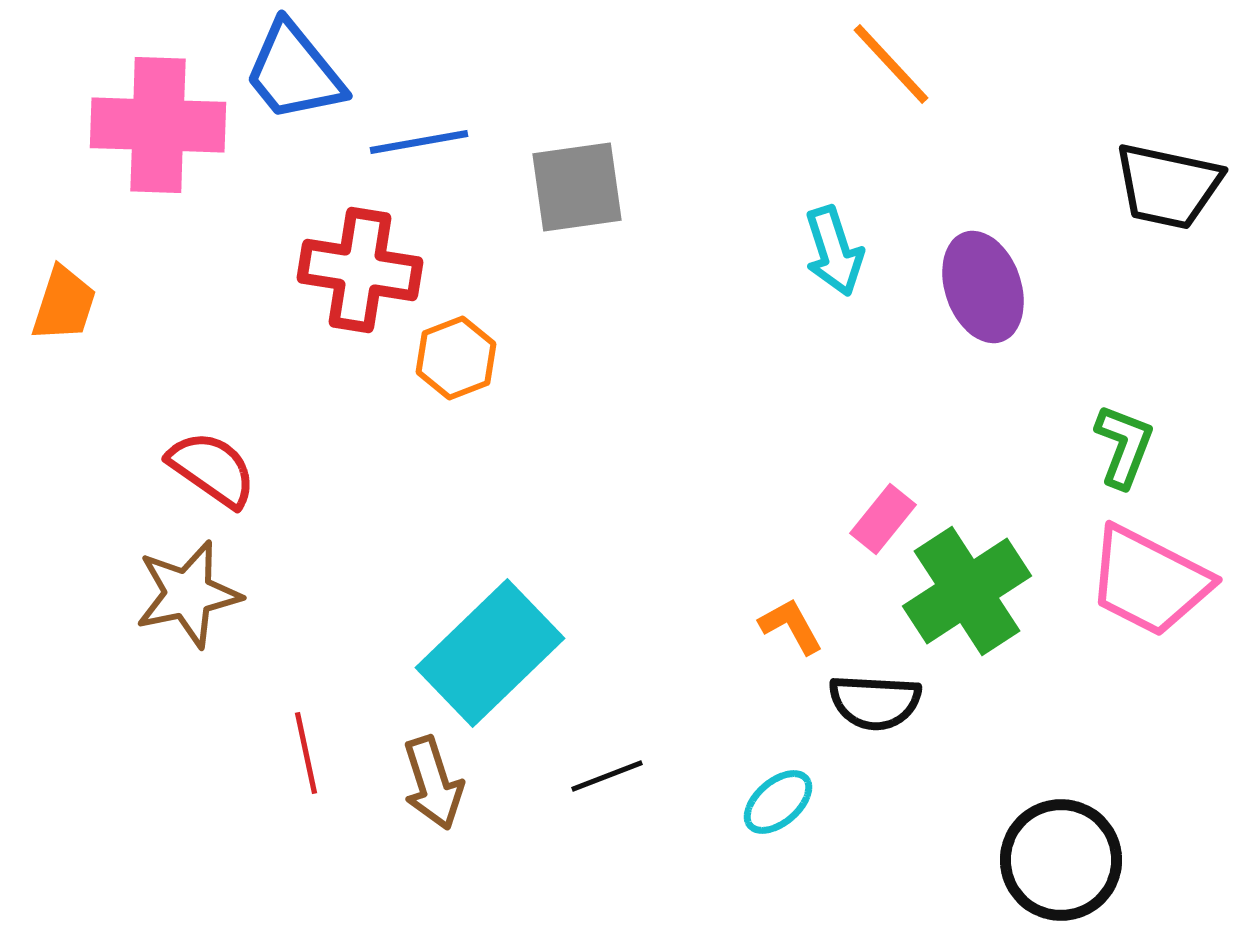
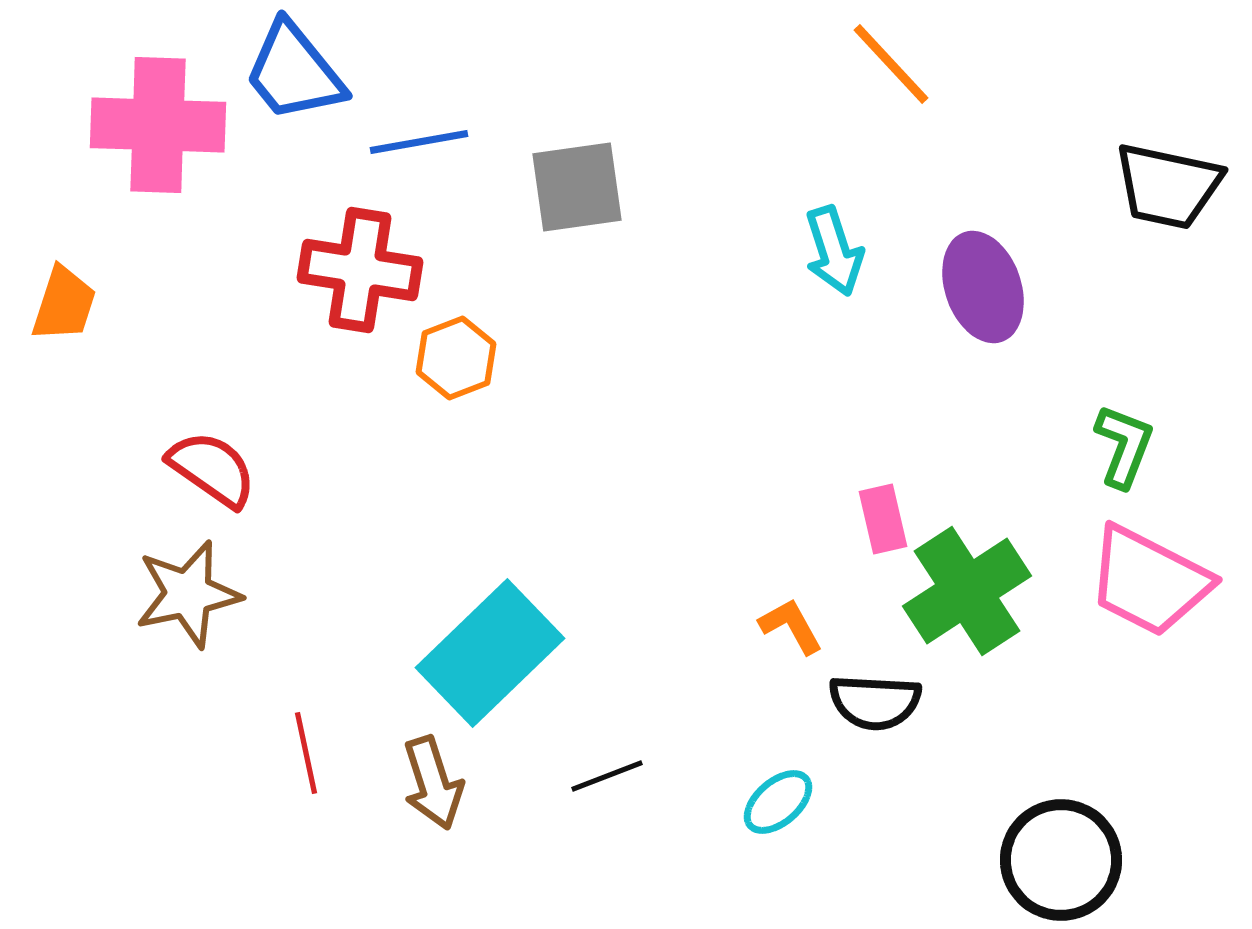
pink rectangle: rotated 52 degrees counterclockwise
